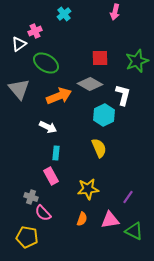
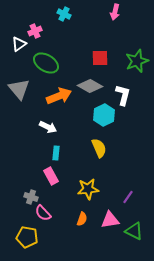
cyan cross: rotated 24 degrees counterclockwise
gray diamond: moved 2 px down
